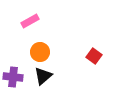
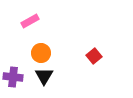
orange circle: moved 1 px right, 1 px down
red square: rotated 14 degrees clockwise
black triangle: moved 1 px right; rotated 18 degrees counterclockwise
